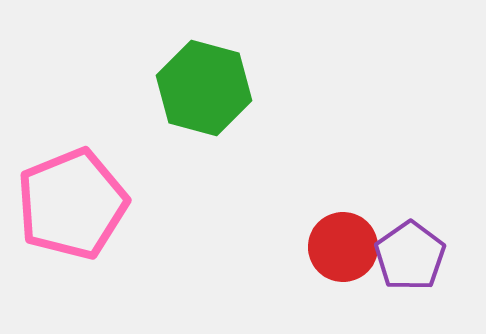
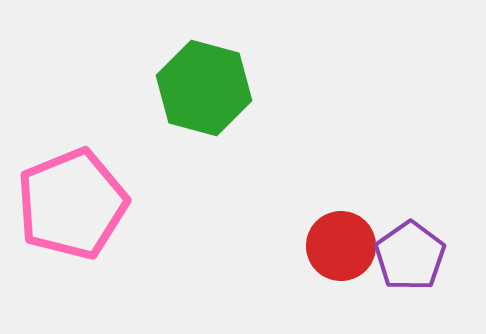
red circle: moved 2 px left, 1 px up
